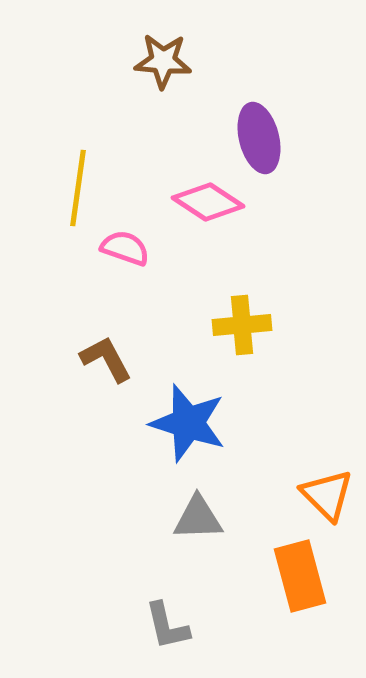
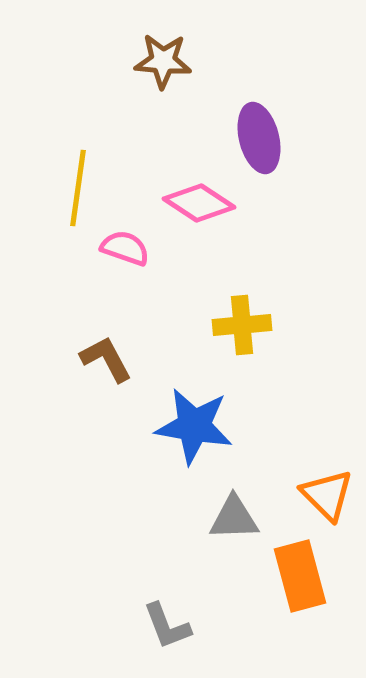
pink diamond: moved 9 px left, 1 px down
blue star: moved 6 px right, 3 px down; rotated 8 degrees counterclockwise
gray triangle: moved 36 px right
gray L-shape: rotated 8 degrees counterclockwise
